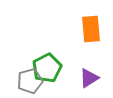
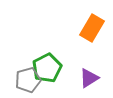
orange rectangle: moved 1 px right, 1 px up; rotated 36 degrees clockwise
gray pentagon: moved 2 px left, 1 px up
